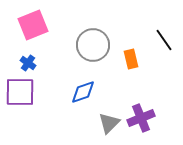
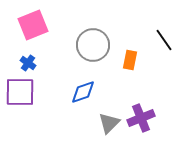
orange rectangle: moved 1 px left, 1 px down; rotated 24 degrees clockwise
